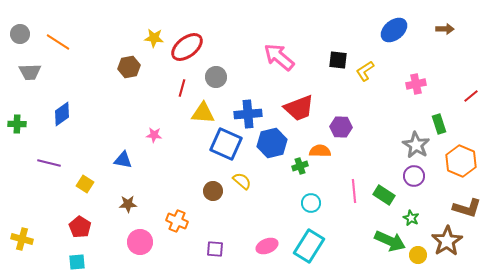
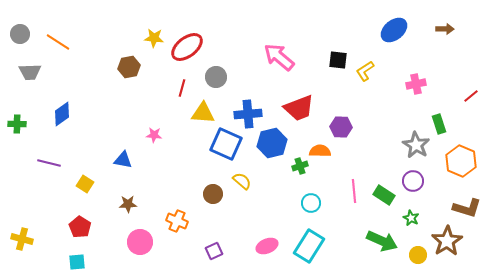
purple circle at (414, 176): moved 1 px left, 5 px down
brown circle at (213, 191): moved 3 px down
green arrow at (390, 241): moved 8 px left
purple square at (215, 249): moved 1 px left, 2 px down; rotated 30 degrees counterclockwise
